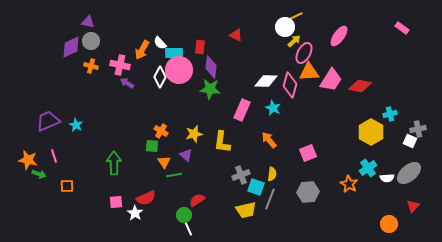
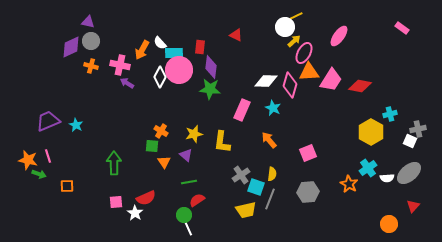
pink line at (54, 156): moved 6 px left
green line at (174, 175): moved 15 px right, 7 px down
gray cross at (241, 175): rotated 12 degrees counterclockwise
